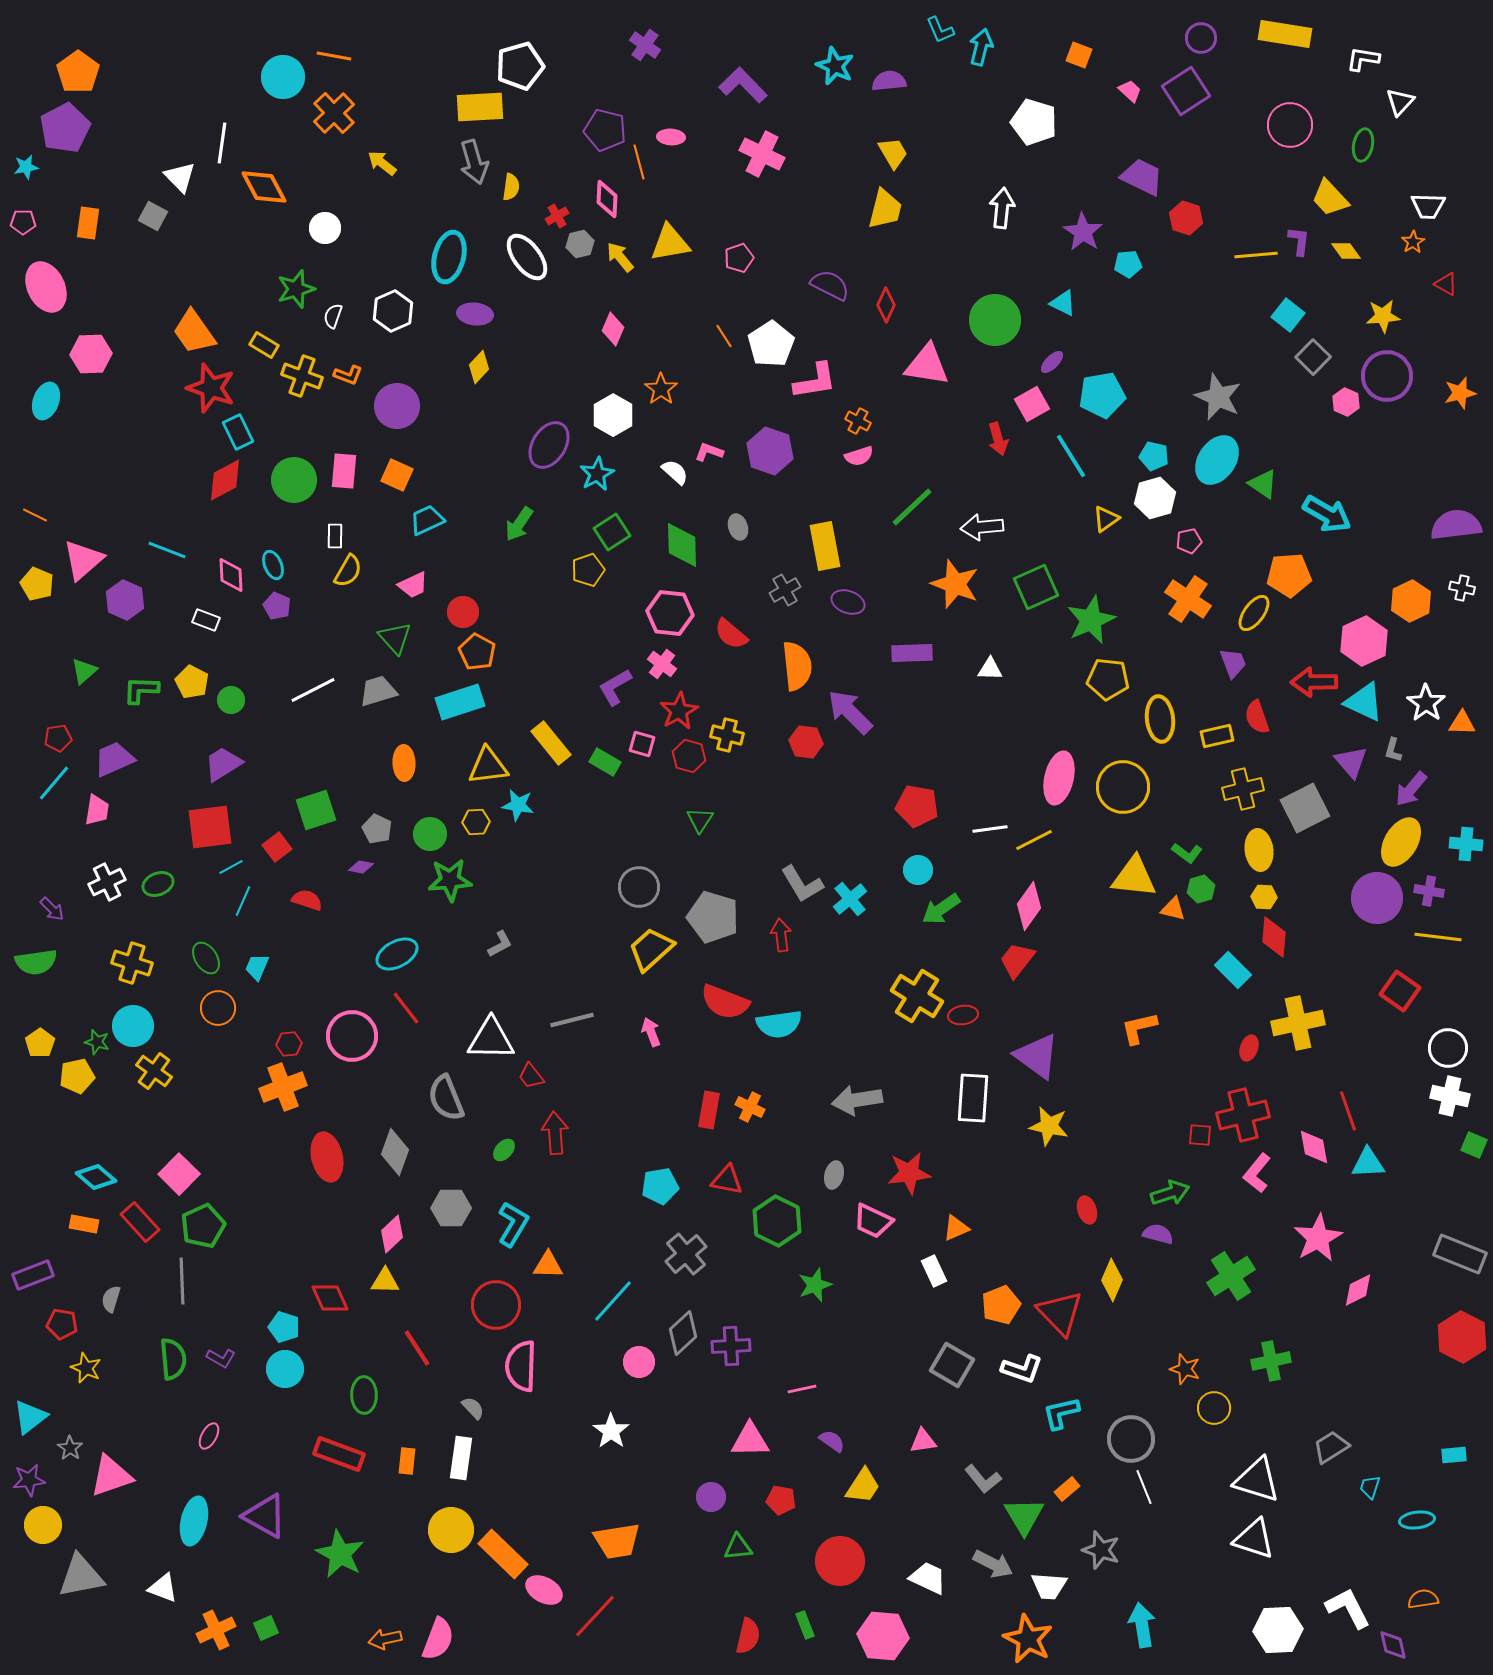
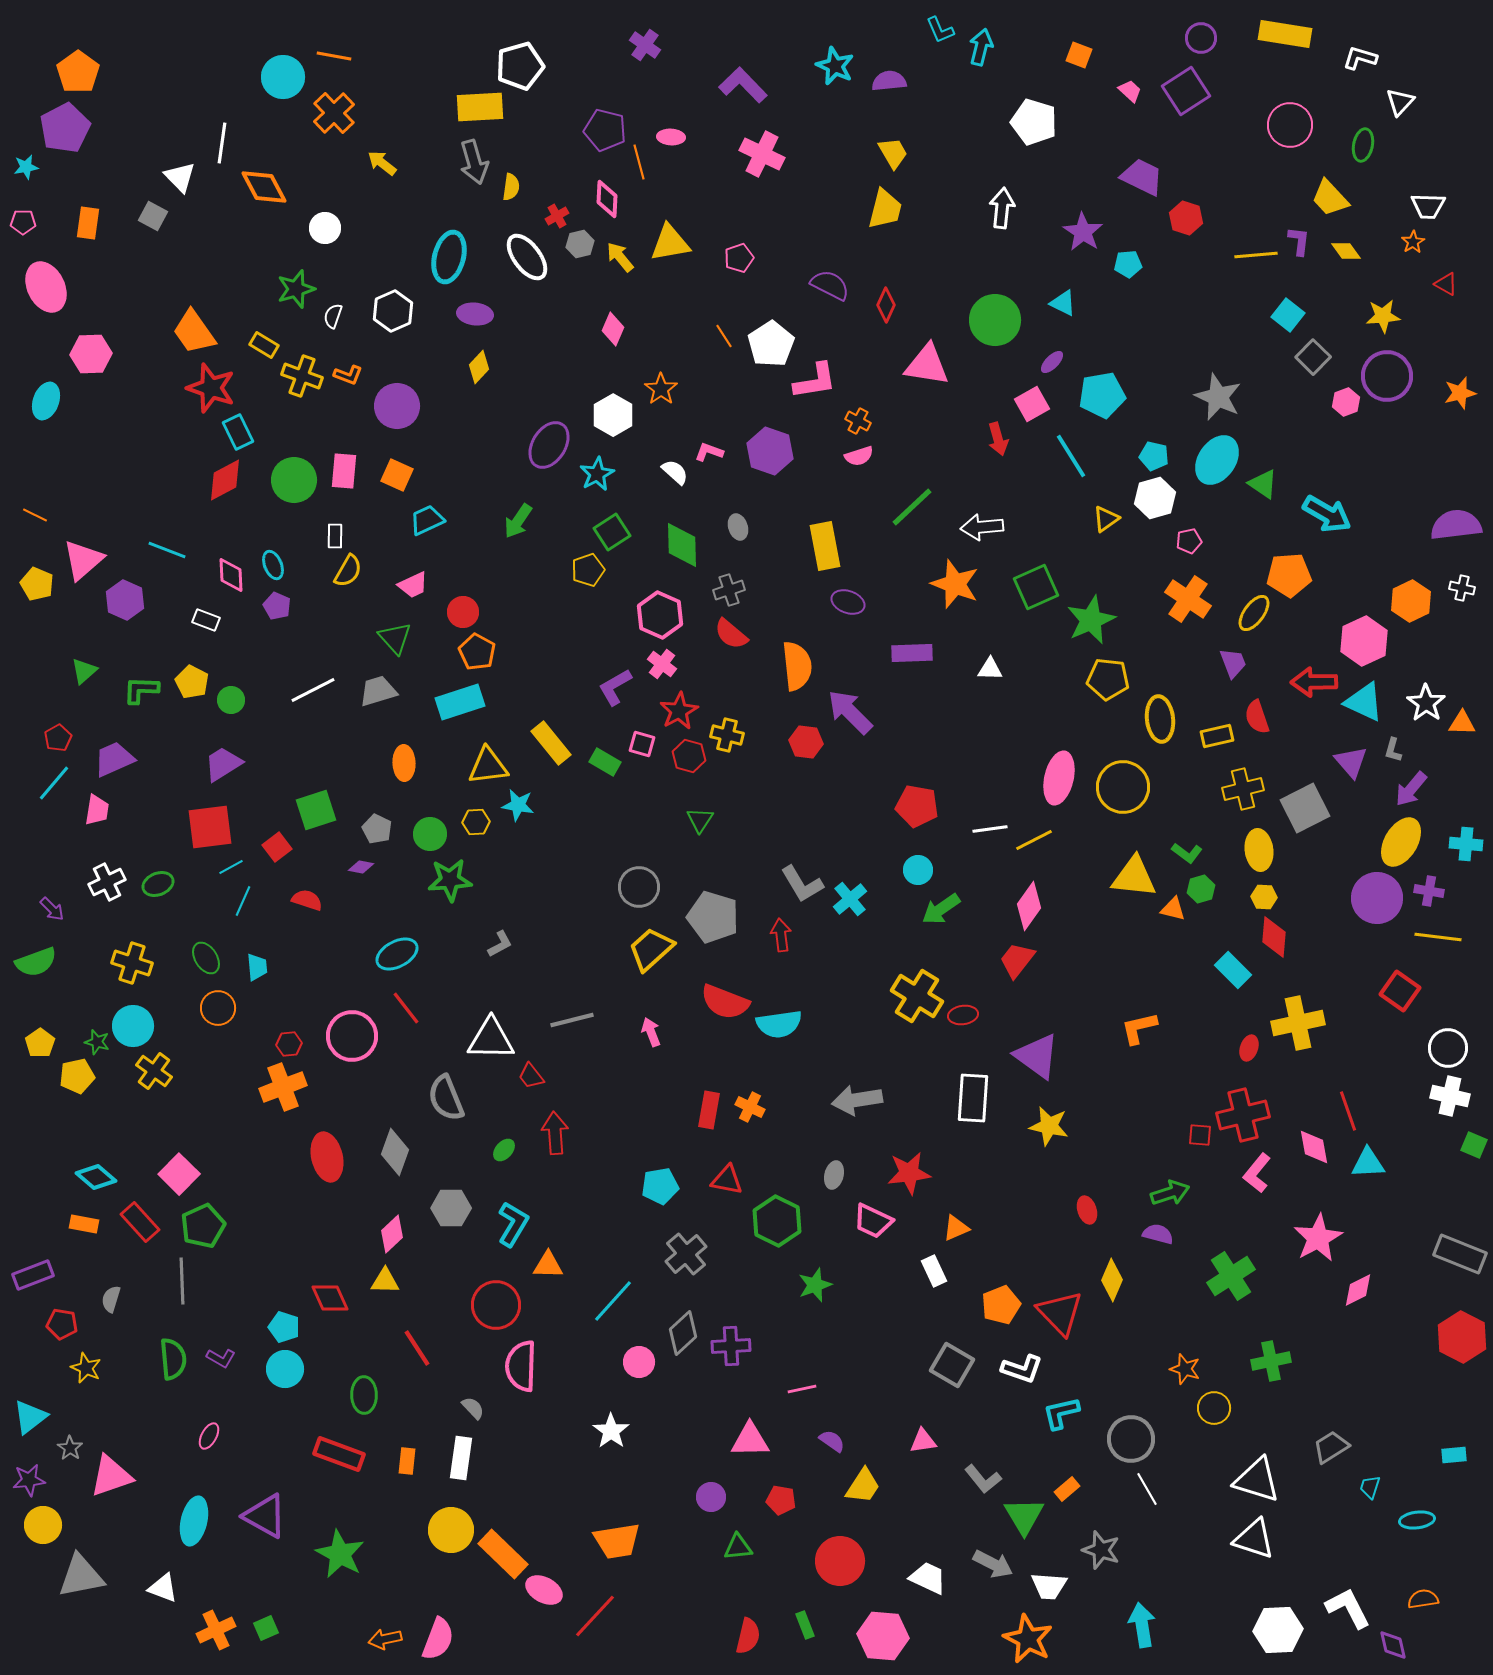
white L-shape at (1363, 59): moved 3 px left, 1 px up; rotated 8 degrees clockwise
pink hexagon at (1346, 402): rotated 16 degrees clockwise
green arrow at (519, 524): moved 1 px left, 3 px up
gray cross at (785, 590): moved 56 px left; rotated 12 degrees clockwise
pink hexagon at (670, 613): moved 10 px left, 2 px down; rotated 18 degrees clockwise
red pentagon at (58, 738): rotated 20 degrees counterclockwise
green semicircle at (36, 962): rotated 12 degrees counterclockwise
cyan trapezoid at (257, 967): rotated 152 degrees clockwise
white line at (1144, 1487): moved 3 px right, 2 px down; rotated 8 degrees counterclockwise
